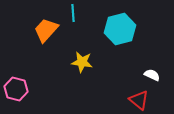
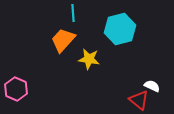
orange trapezoid: moved 17 px right, 10 px down
yellow star: moved 7 px right, 3 px up
white semicircle: moved 11 px down
pink hexagon: rotated 10 degrees clockwise
